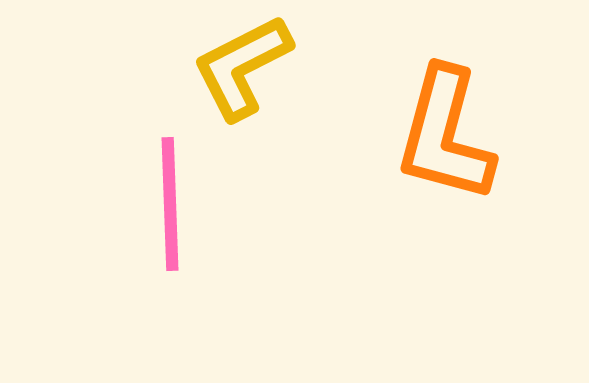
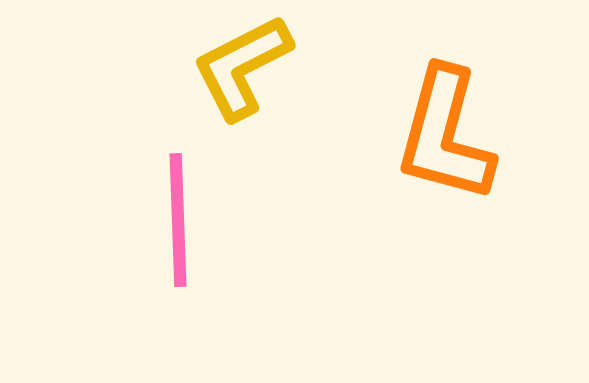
pink line: moved 8 px right, 16 px down
